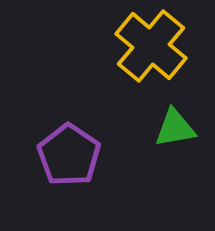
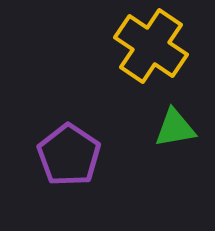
yellow cross: rotated 6 degrees counterclockwise
